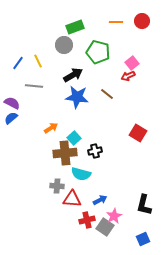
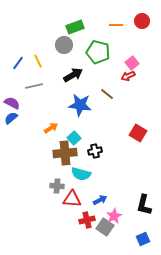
orange line: moved 3 px down
gray line: rotated 18 degrees counterclockwise
blue star: moved 3 px right, 8 px down
